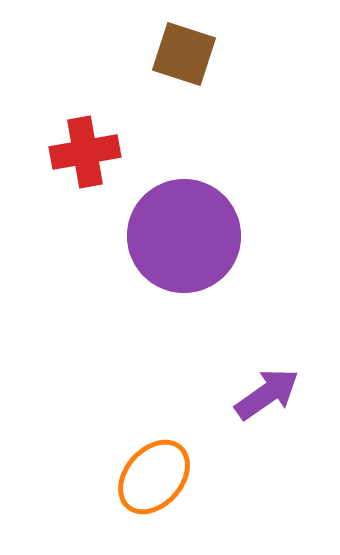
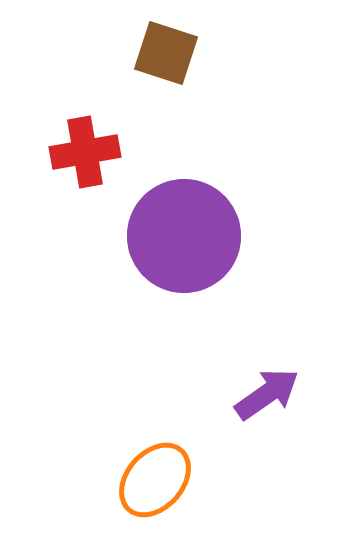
brown square: moved 18 px left, 1 px up
orange ellipse: moved 1 px right, 3 px down
